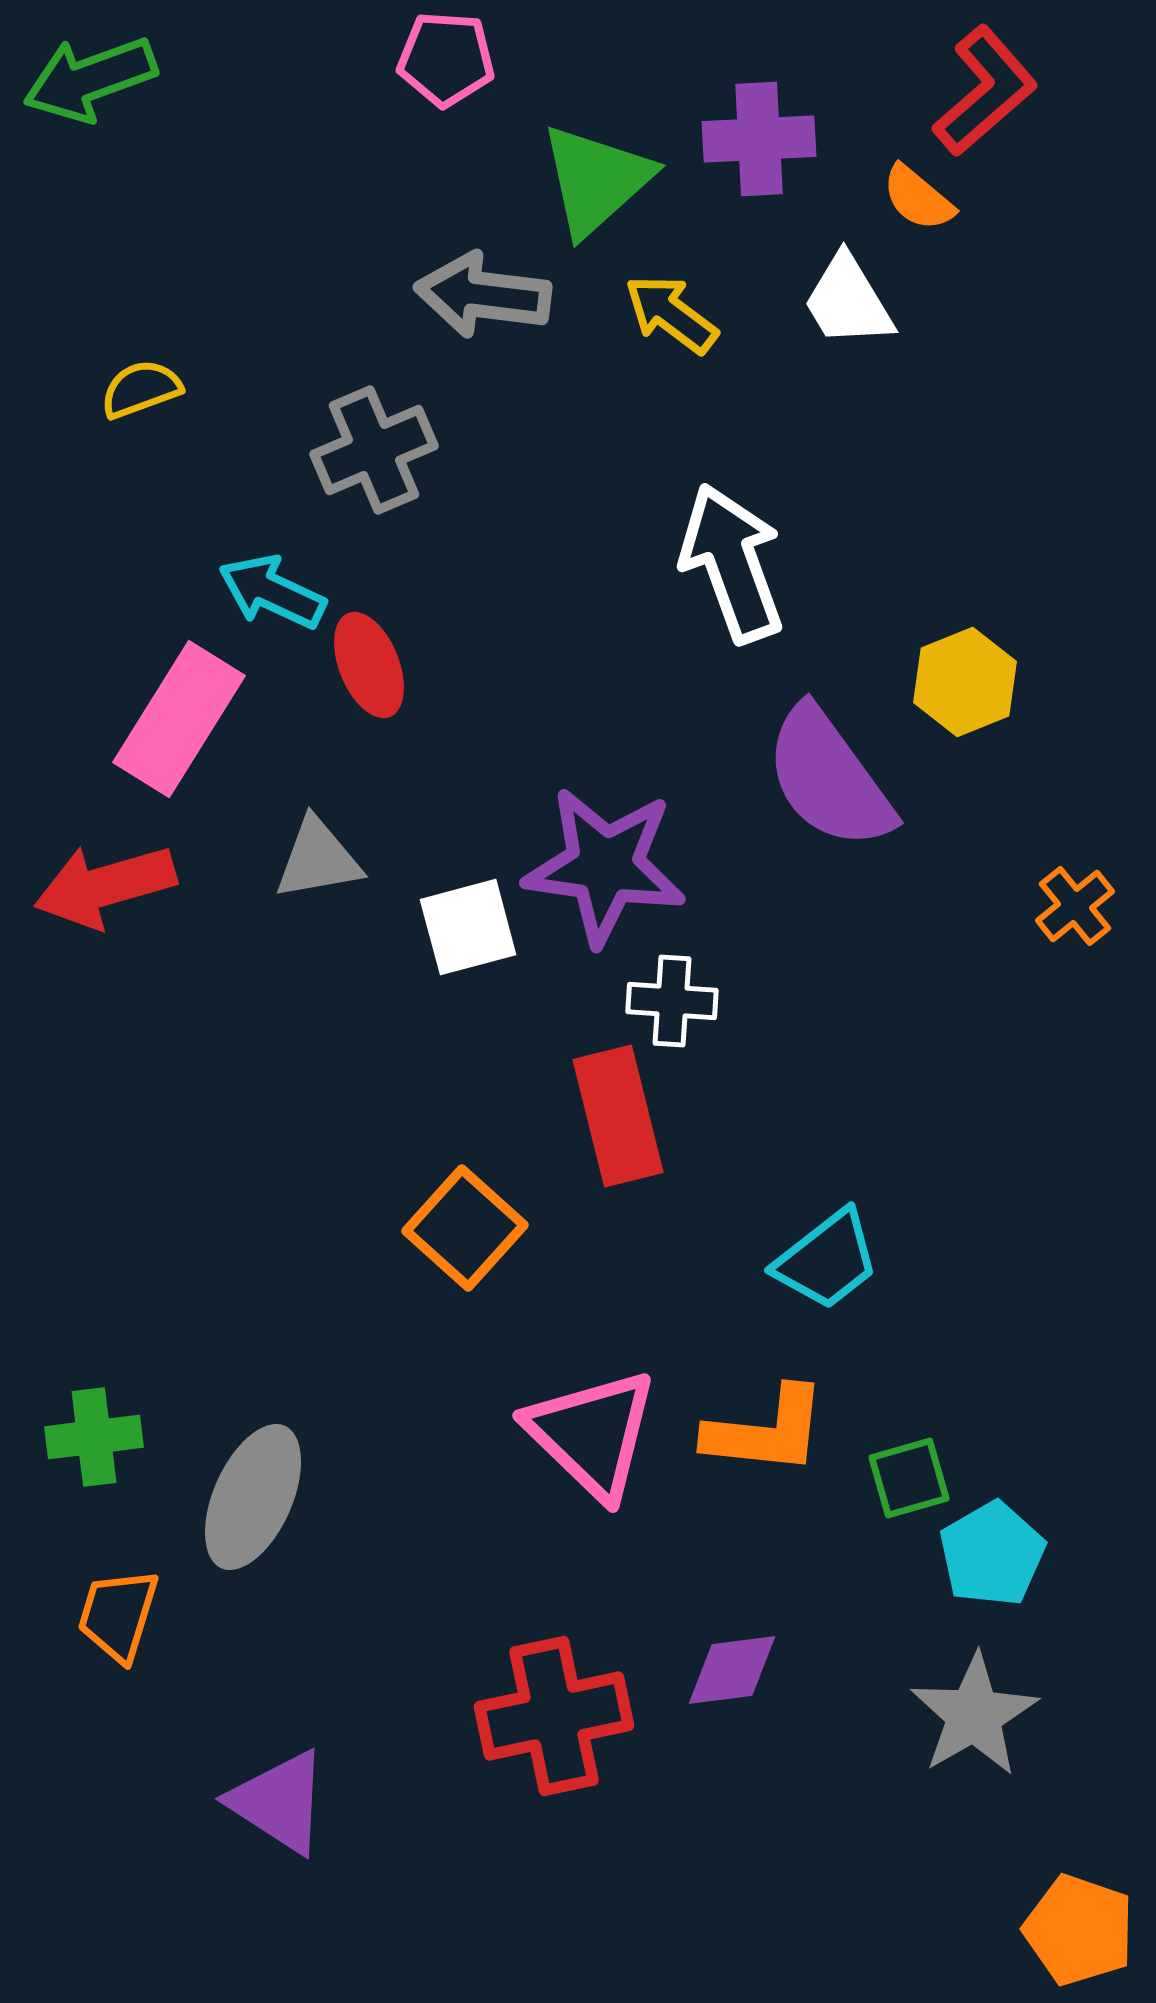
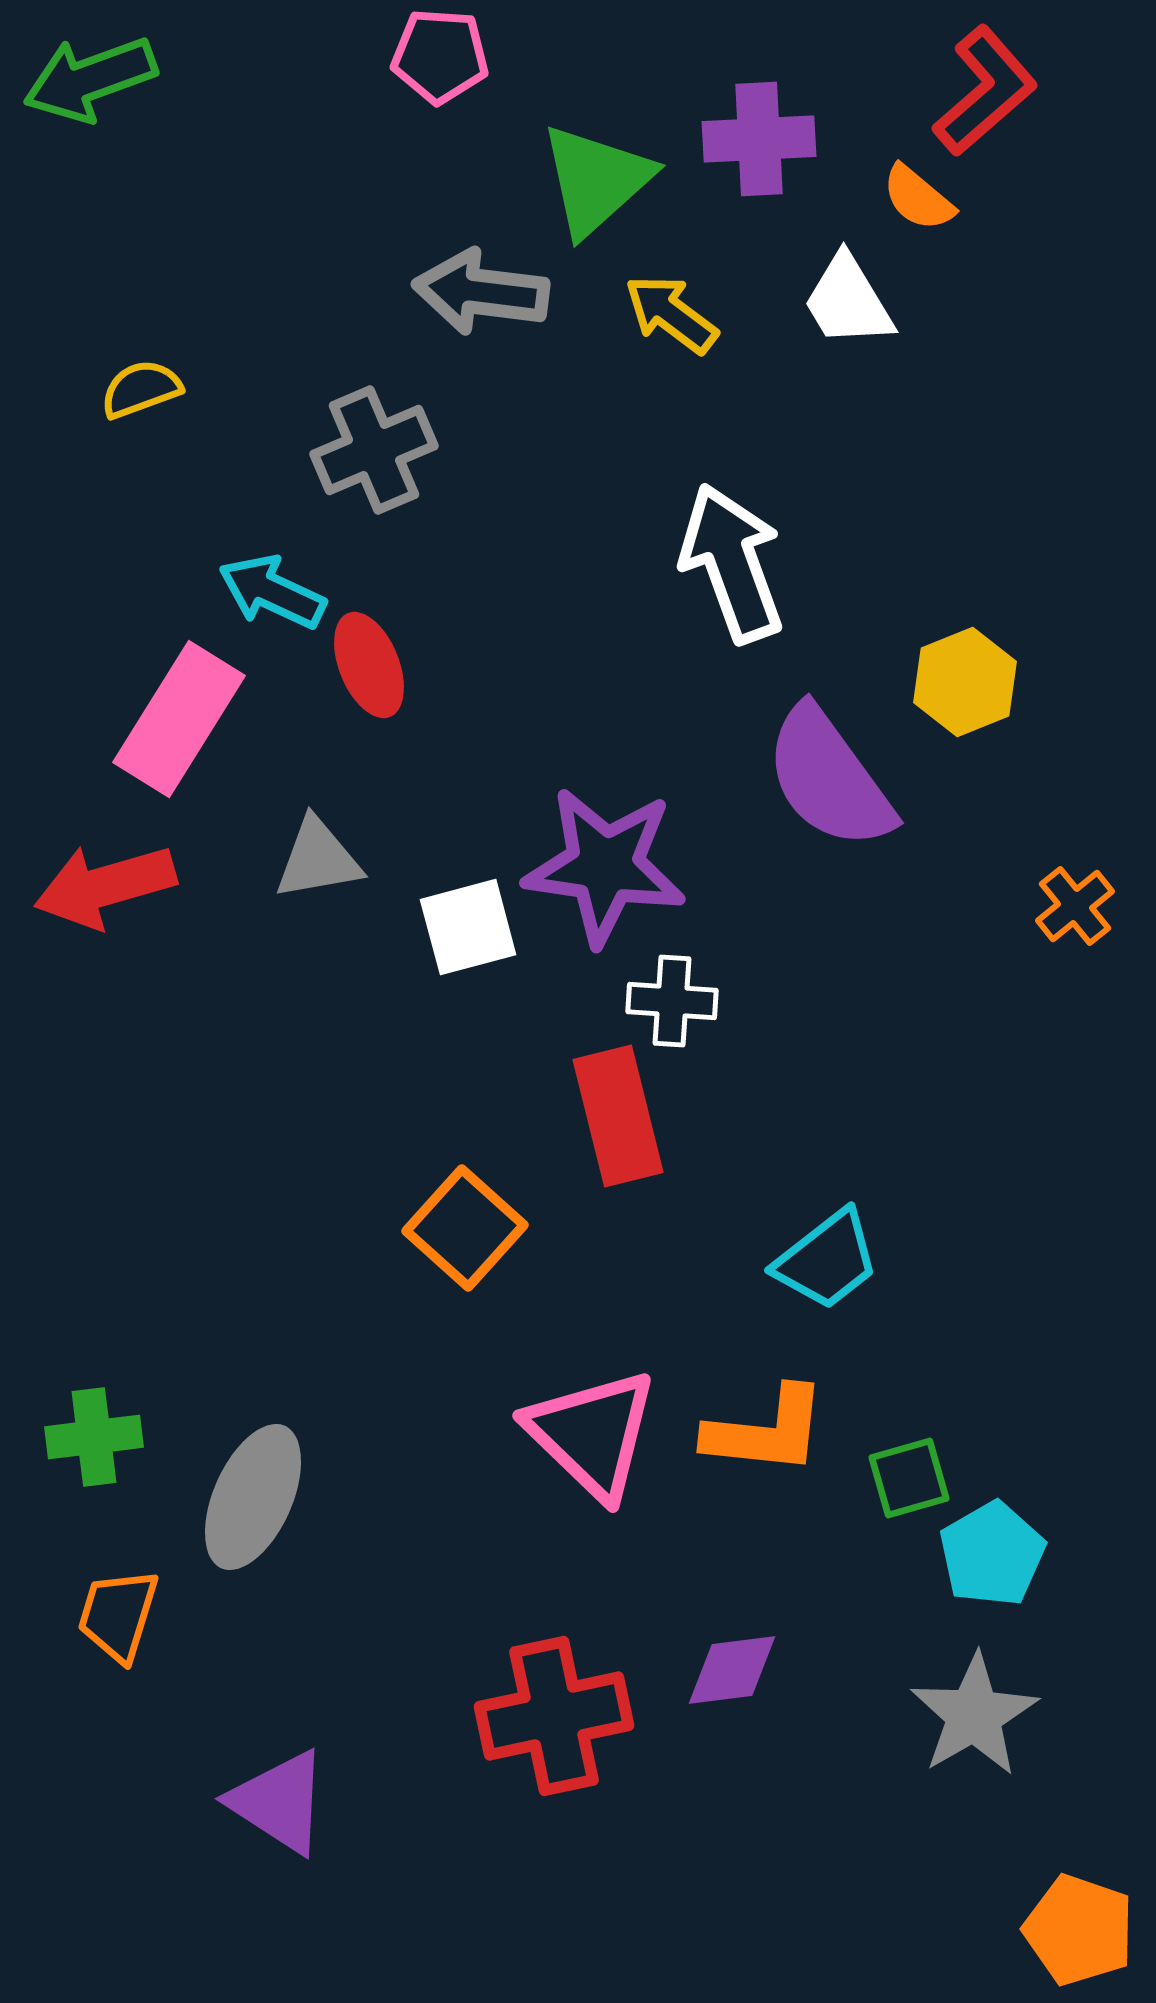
pink pentagon: moved 6 px left, 3 px up
gray arrow: moved 2 px left, 3 px up
